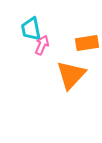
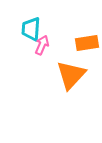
cyan trapezoid: rotated 15 degrees clockwise
